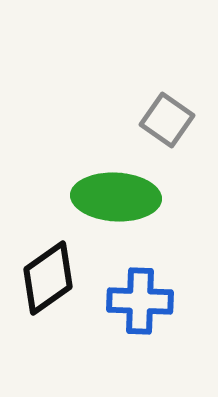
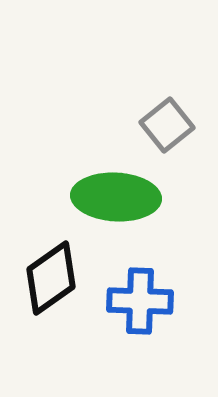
gray square: moved 5 px down; rotated 16 degrees clockwise
black diamond: moved 3 px right
